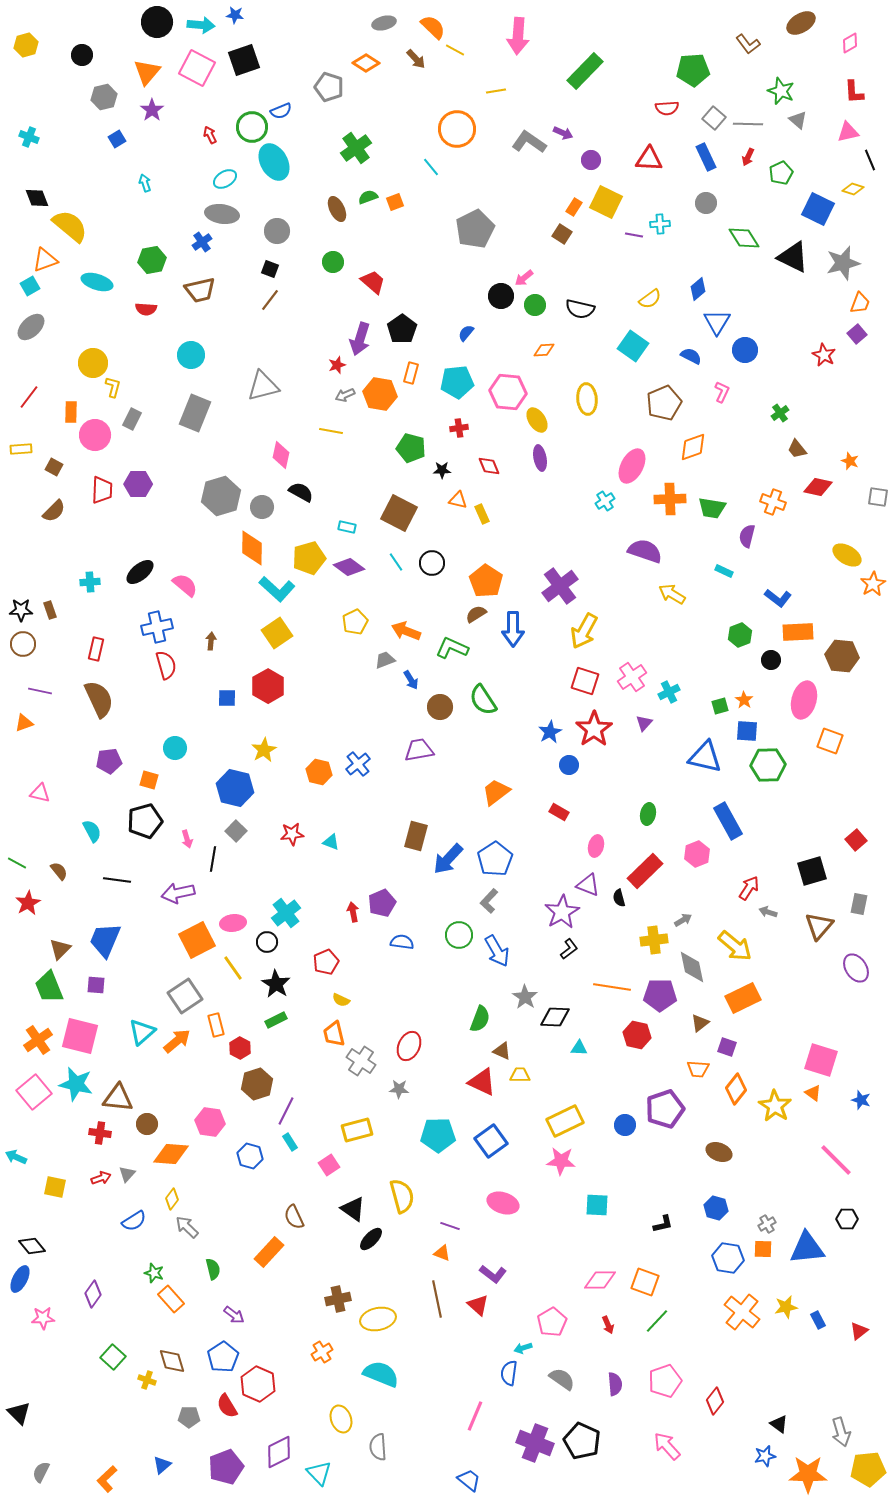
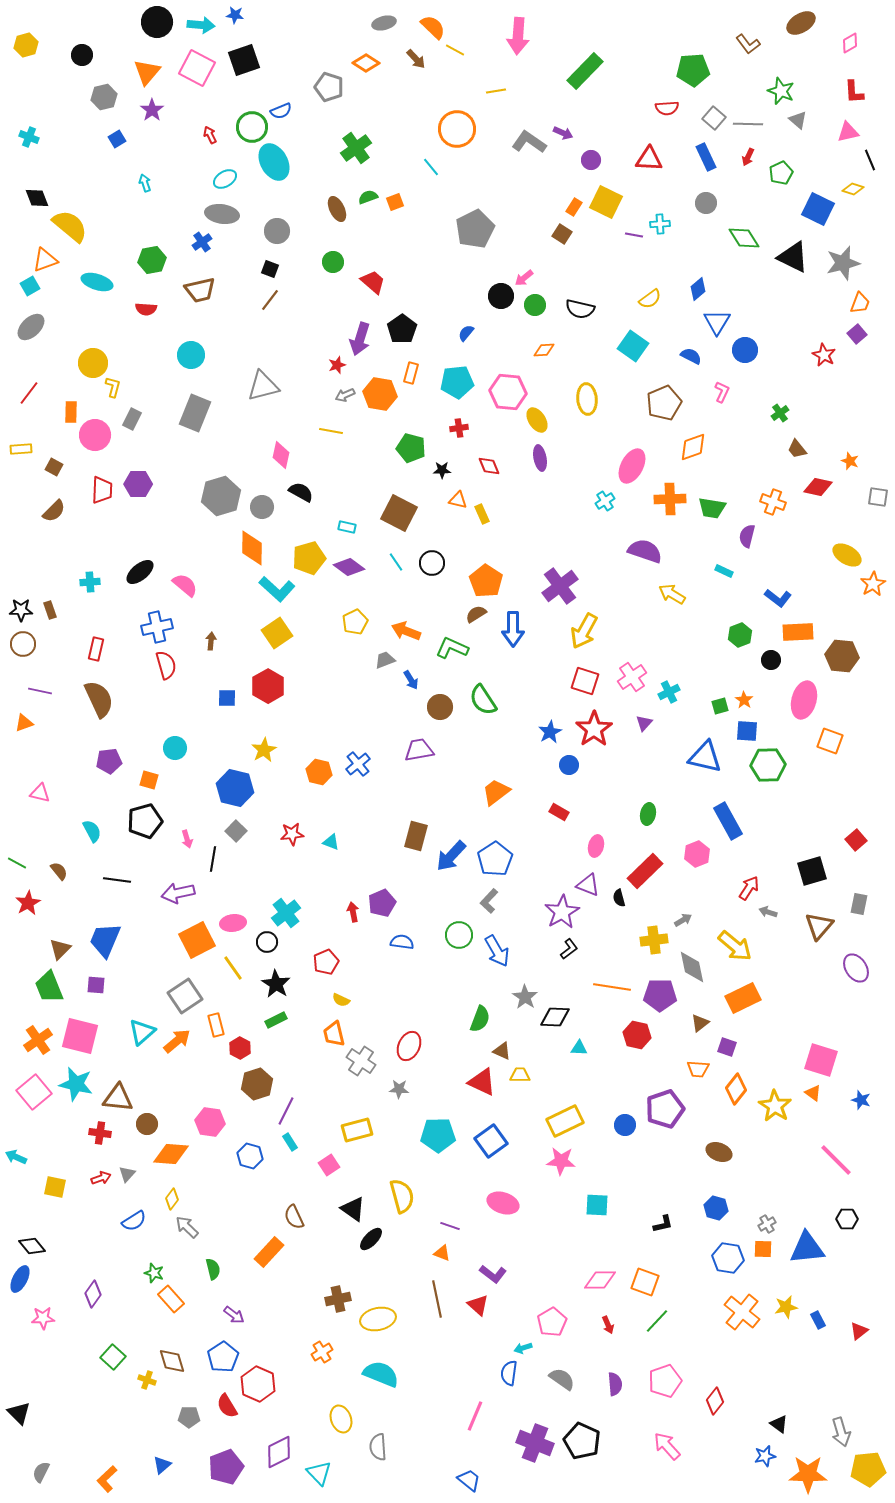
red line at (29, 397): moved 4 px up
blue arrow at (448, 859): moved 3 px right, 3 px up
